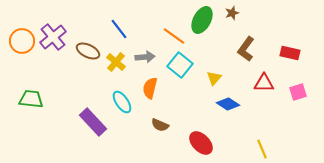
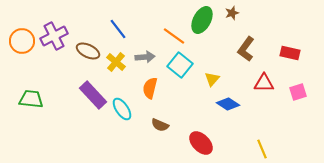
blue line: moved 1 px left
purple cross: moved 1 px right, 1 px up; rotated 12 degrees clockwise
yellow triangle: moved 2 px left, 1 px down
cyan ellipse: moved 7 px down
purple rectangle: moved 27 px up
